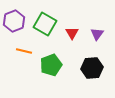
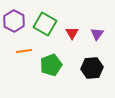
purple hexagon: rotated 10 degrees counterclockwise
orange line: rotated 21 degrees counterclockwise
